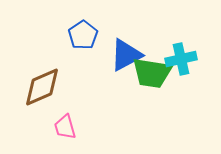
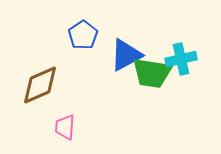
brown diamond: moved 2 px left, 2 px up
pink trapezoid: rotated 20 degrees clockwise
